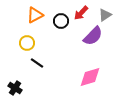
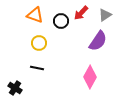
orange triangle: rotated 48 degrees clockwise
purple semicircle: moved 5 px right, 5 px down; rotated 10 degrees counterclockwise
yellow circle: moved 12 px right
black line: moved 5 px down; rotated 24 degrees counterclockwise
pink diamond: rotated 45 degrees counterclockwise
